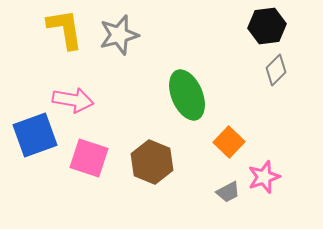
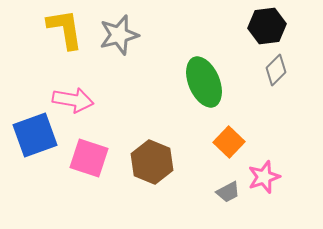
green ellipse: moved 17 px right, 13 px up
